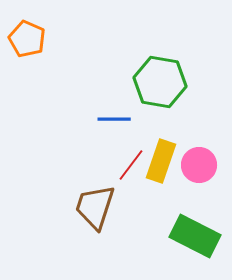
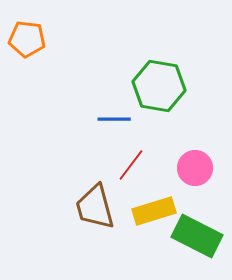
orange pentagon: rotated 18 degrees counterclockwise
green hexagon: moved 1 px left, 4 px down
yellow rectangle: moved 7 px left, 50 px down; rotated 54 degrees clockwise
pink circle: moved 4 px left, 3 px down
brown trapezoid: rotated 33 degrees counterclockwise
green rectangle: moved 2 px right
